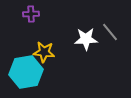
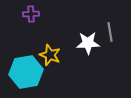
gray line: rotated 30 degrees clockwise
white star: moved 2 px right, 4 px down
yellow star: moved 6 px right, 3 px down; rotated 15 degrees clockwise
